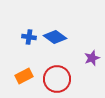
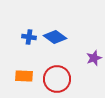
purple star: moved 2 px right
orange rectangle: rotated 30 degrees clockwise
